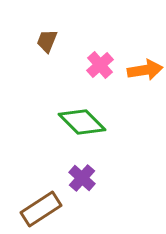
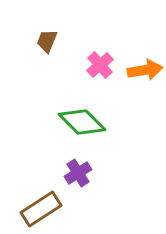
purple cross: moved 4 px left, 5 px up; rotated 16 degrees clockwise
